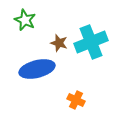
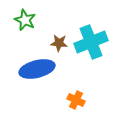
brown star: rotated 12 degrees counterclockwise
